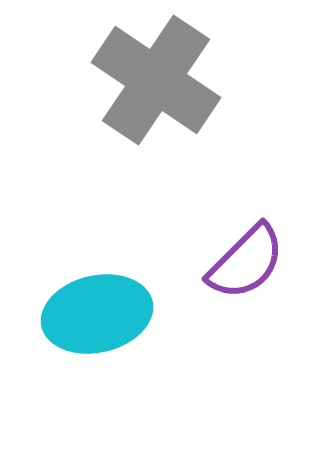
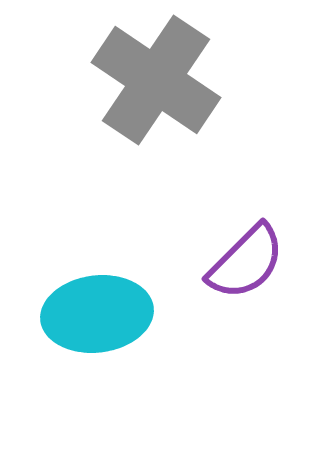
cyan ellipse: rotated 6 degrees clockwise
